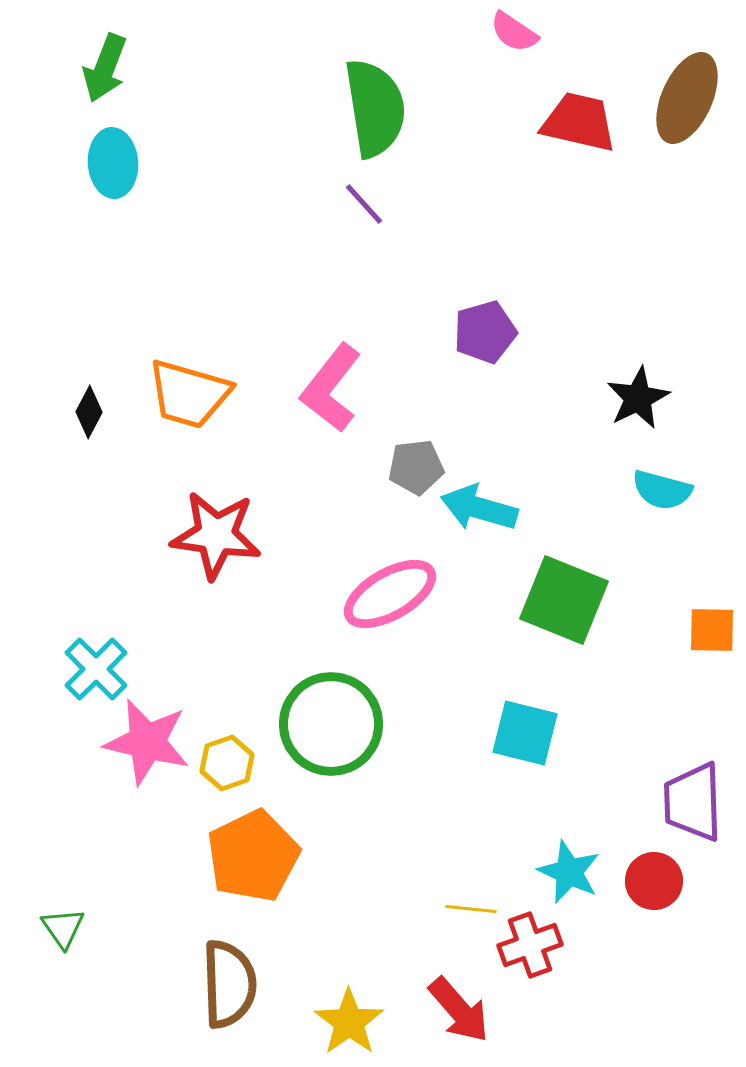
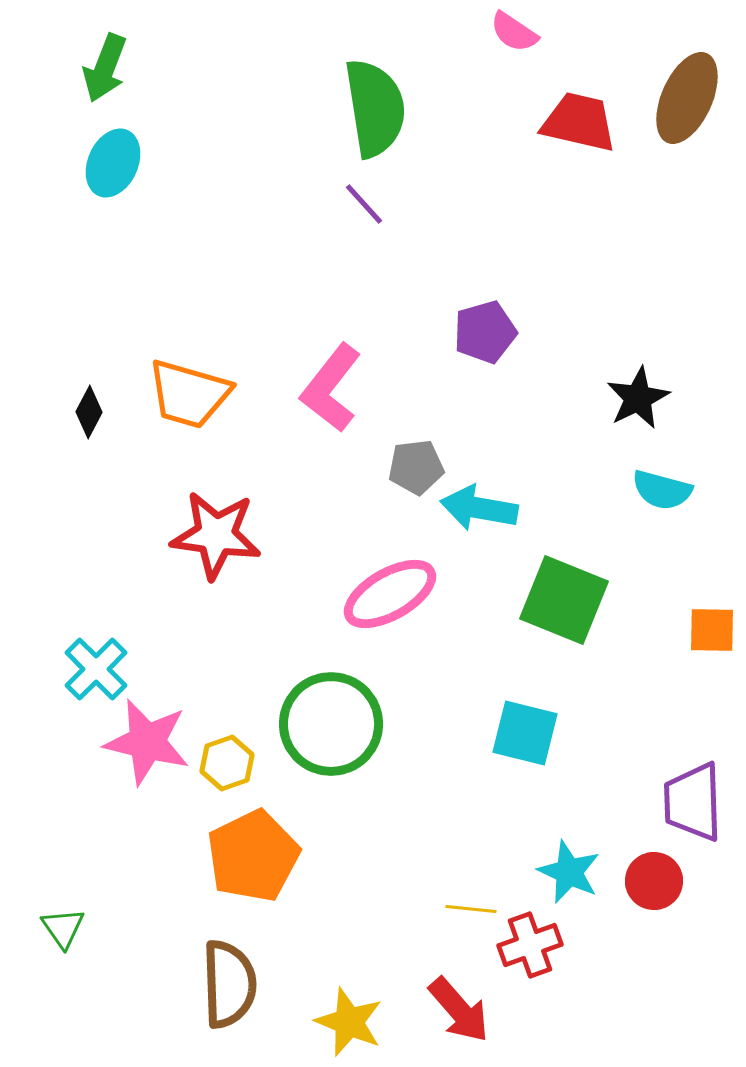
cyan ellipse: rotated 28 degrees clockwise
cyan arrow: rotated 6 degrees counterclockwise
yellow star: rotated 14 degrees counterclockwise
